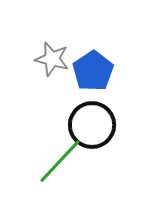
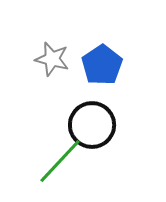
blue pentagon: moved 9 px right, 6 px up
